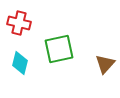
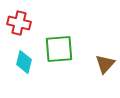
green square: rotated 8 degrees clockwise
cyan diamond: moved 4 px right, 1 px up
